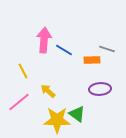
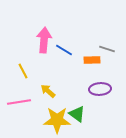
pink line: rotated 30 degrees clockwise
